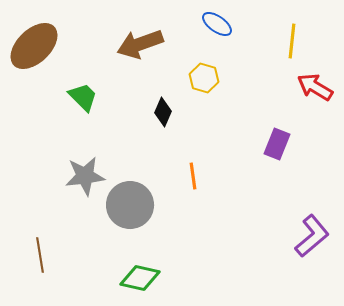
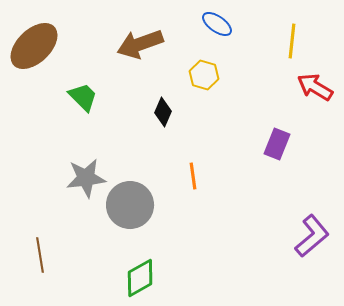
yellow hexagon: moved 3 px up
gray star: moved 1 px right, 2 px down
green diamond: rotated 42 degrees counterclockwise
